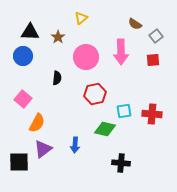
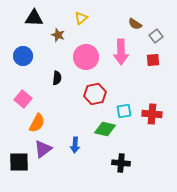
black triangle: moved 4 px right, 14 px up
brown star: moved 2 px up; rotated 16 degrees counterclockwise
